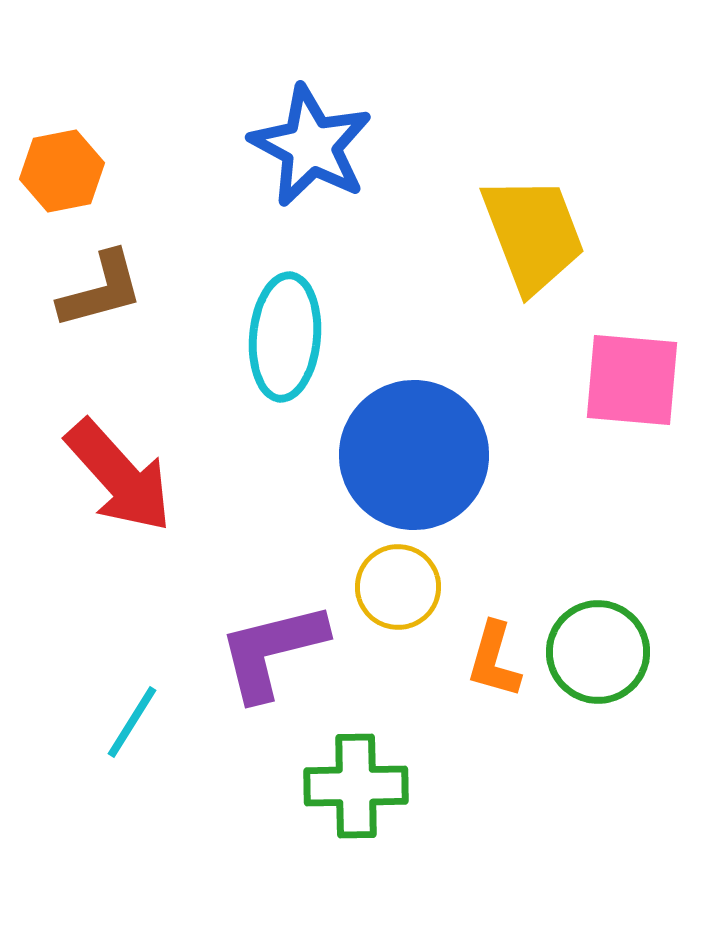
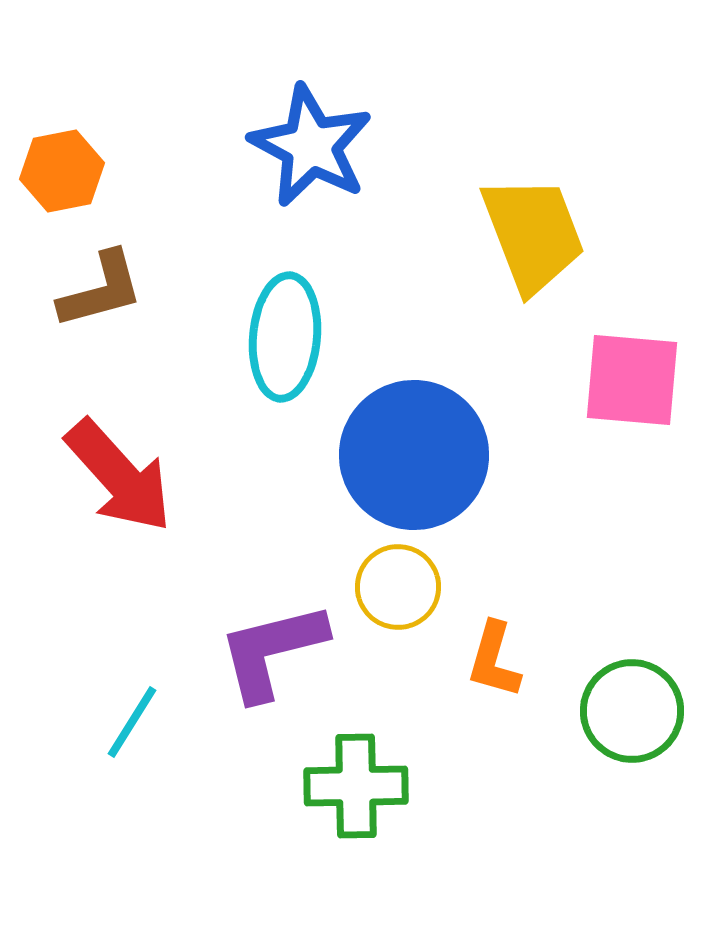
green circle: moved 34 px right, 59 px down
